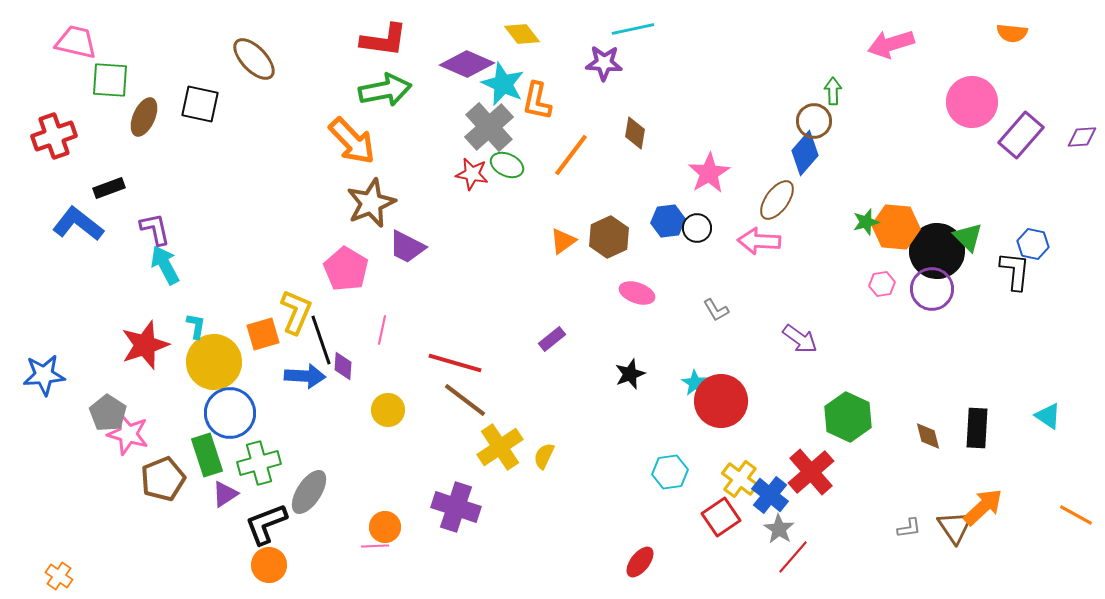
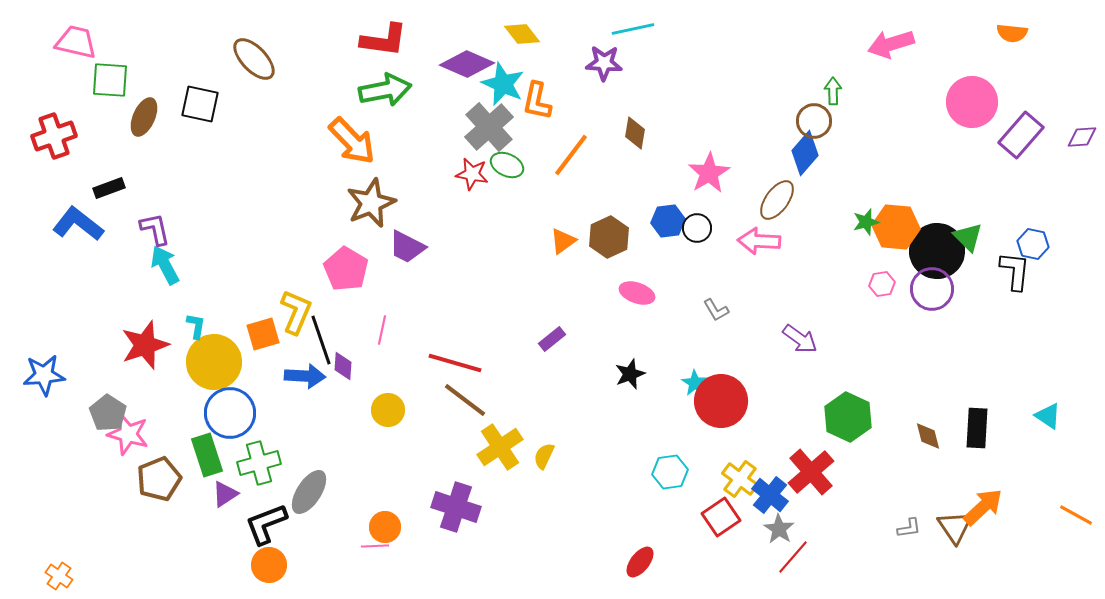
brown pentagon at (163, 479): moved 4 px left
